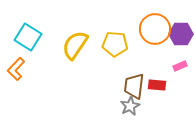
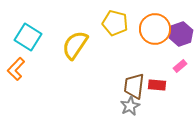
purple hexagon: rotated 20 degrees counterclockwise
yellow pentagon: moved 21 px up; rotated 10 degrees clockwise
pink rectangle: rotated 16 degrees counterclockwise
